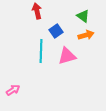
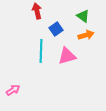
blue square: moved 2 px up
